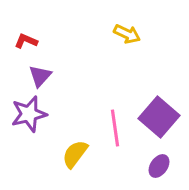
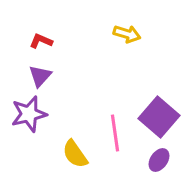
yellow arrow: rotated 8 degrees counterclockwise
red L-shape: moved 15 px right
pink line: moved 5 px down
yellow semicircle: rotated 72 degrees counterclockwise
purple ellipse: moved 6 px up
